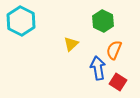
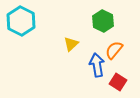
orange semicircle: rotated 18 degrees clockwise
blue arrow: moved 1 px left, 3 px up
